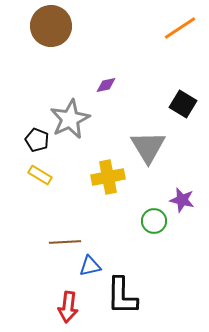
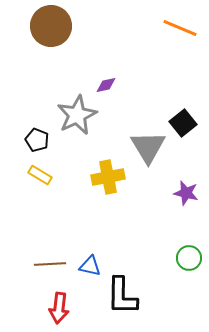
orange line: rotated 56 degrees clockwise
black square: moved 19 px down; rotated 20 degrees clockwise
gray star: moved 7 px right, 4 px up
purple star: moved 4 px right, 7 px up
green circle: moved 35 px right, 37 px down
brown line: moved 15 px left, 22 px down
blue triangle: rotated 25 degrees clockwise
red arrow: moved 9 px left, 1 px down
